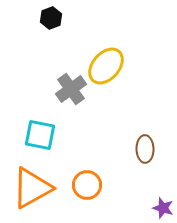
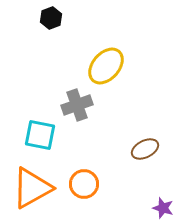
gray cross: moved 6 px right, 16 px down; rotated 16 degrees clockwise
brown ellipse: rotated 64 degrees clockwise
orange circle: moved 3 px left, 1 px up
